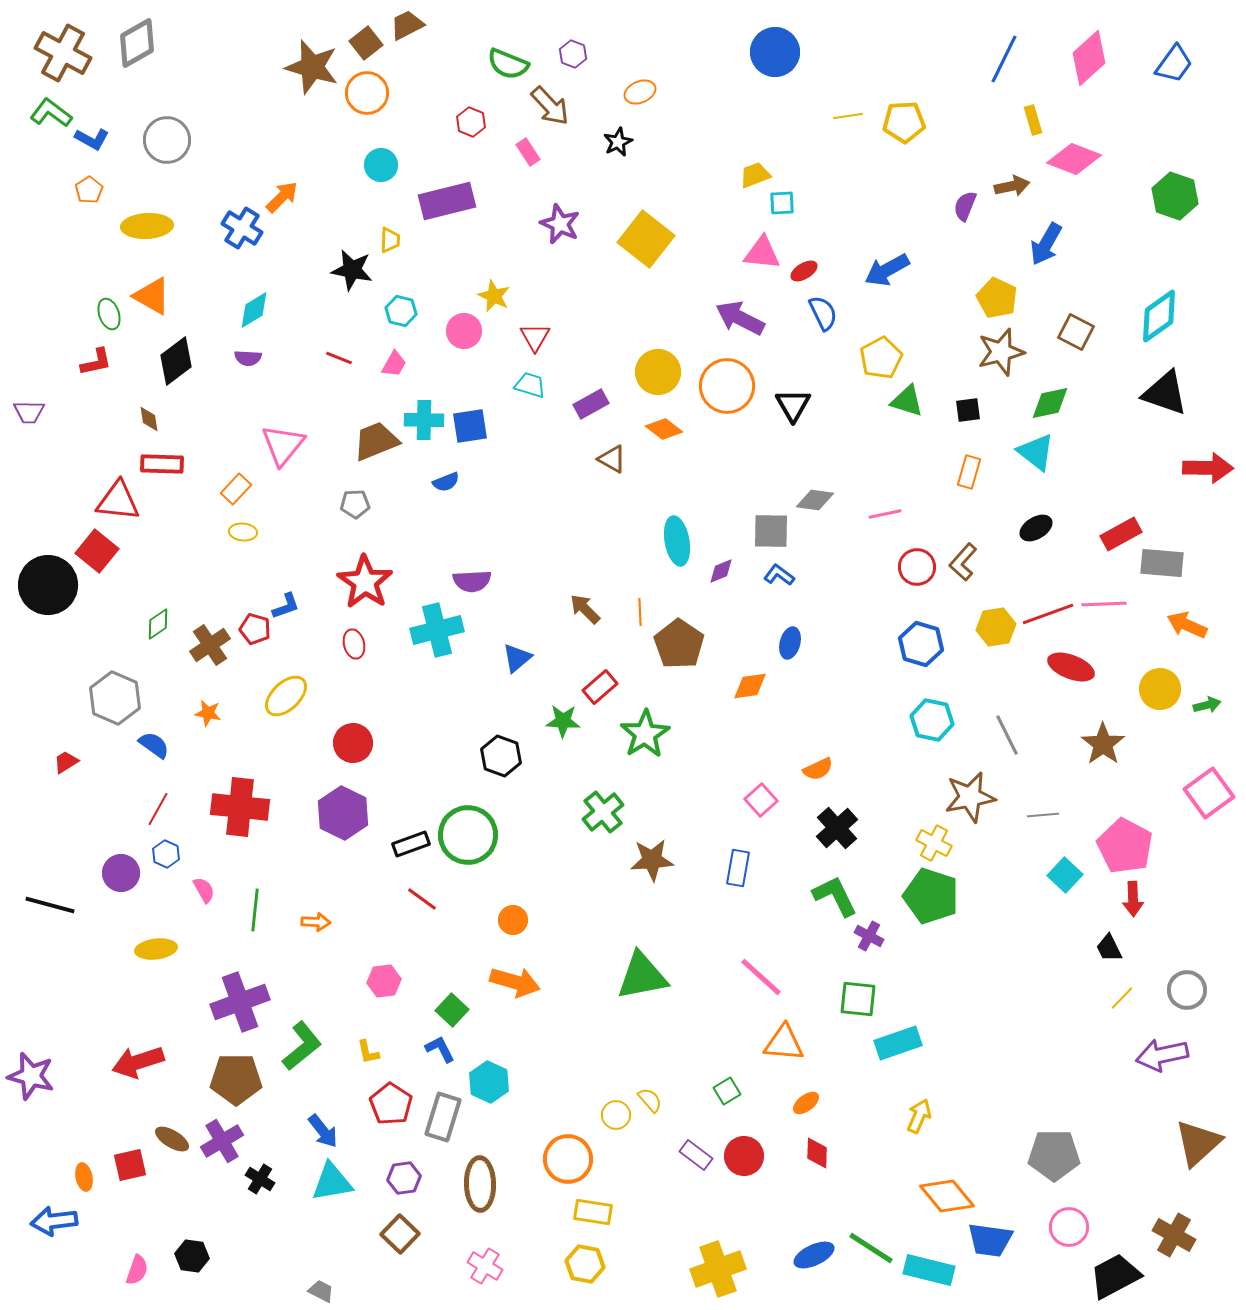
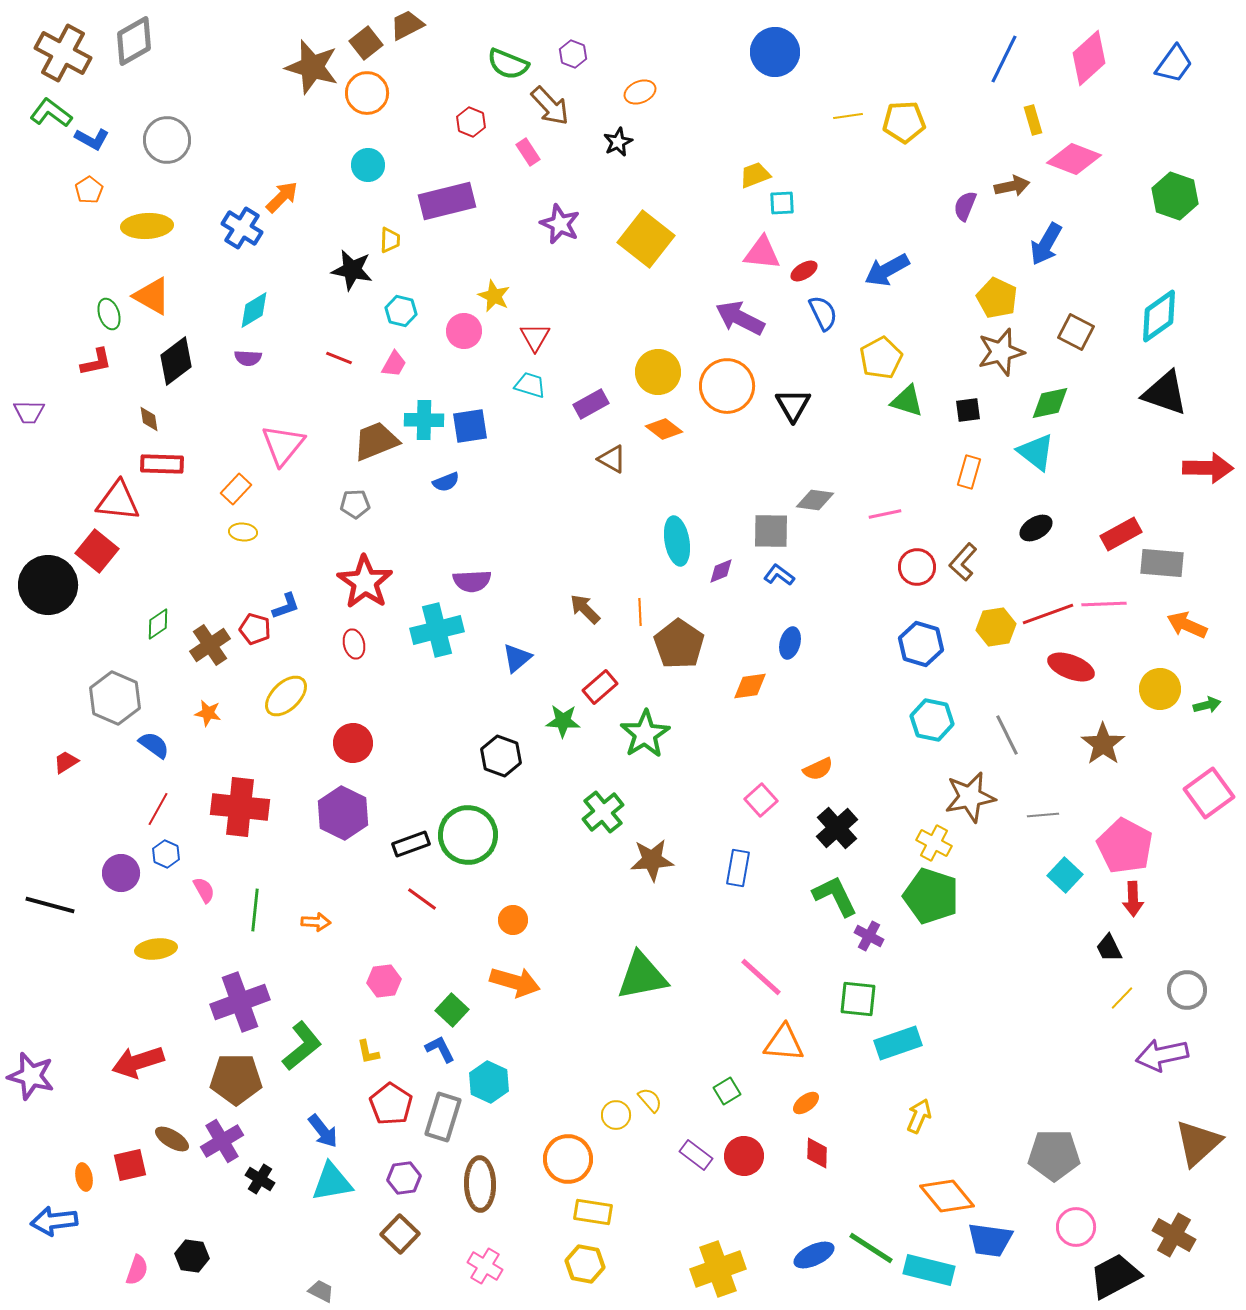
gray diamond at (137, 43): moved 3 px left, 2 px up
cyan circle at (381, 165): moved 13 px left
pink circle at (1069, 1227): moved 7 px right
